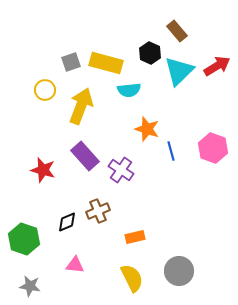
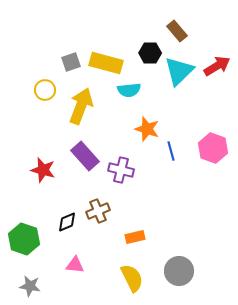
black hexagon: rotated 25 degrees counterclockwise
purple cross: rotated 20 degrees counterclockwise
